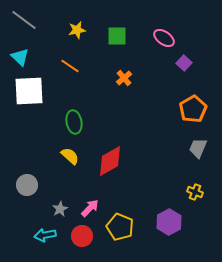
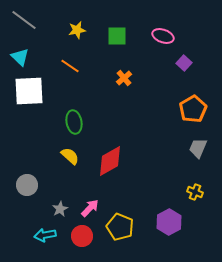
pink ellipse: moved 1 px left, 2 px up; rotated 15 degrees counterclockwise
